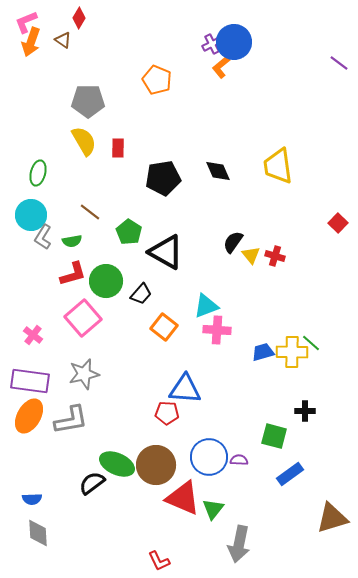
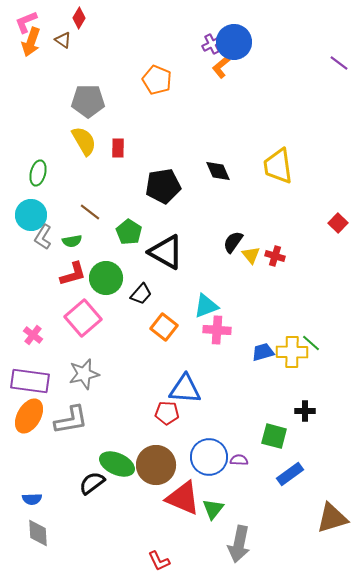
black pentagon at (163, 178): moved 8 px down
green circle at (106, 281): moved 3 px up
